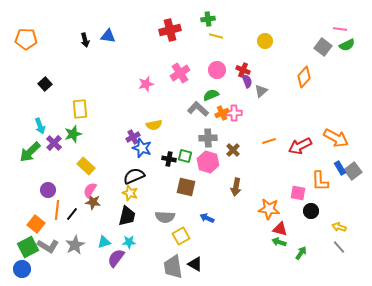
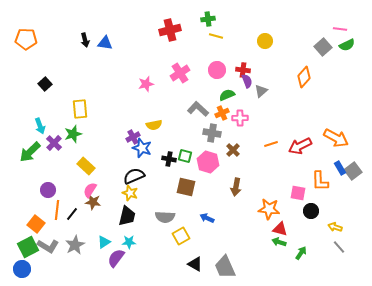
blue triangle at (108, 36): moved 3 px left, 7 px down
gray square at (323, 47): rotated 12 degrees clockwise
red cross at (243, 70): rotated 16 degrees counterclockwise
green semicircle at (211, 95): moved 16 px right
pink cross at (234, 113): moved 6 px right, 5 px down
gray cross at (208, 138): moved 4 px right, 5 px up; rotated 12 degrees clockwise
orange line at (269, 141): moved 2 px right, 3 px down
yellow arrow at (339, 227): moved 4 px left
cyan triangle at (104, 242): rotated 16 degrees counterclockwise
gray trapezoid at (173, 267): moved 52 px right; rotated 15 degrees counterclockwise
